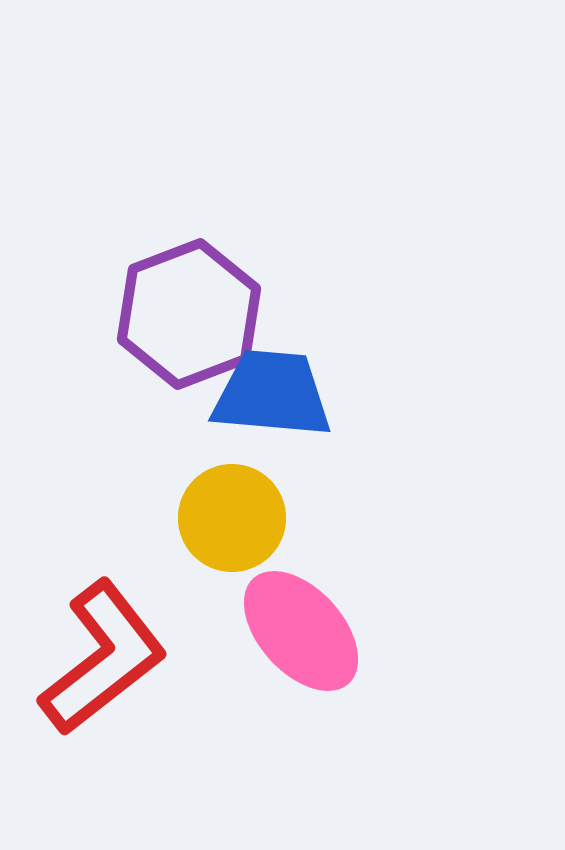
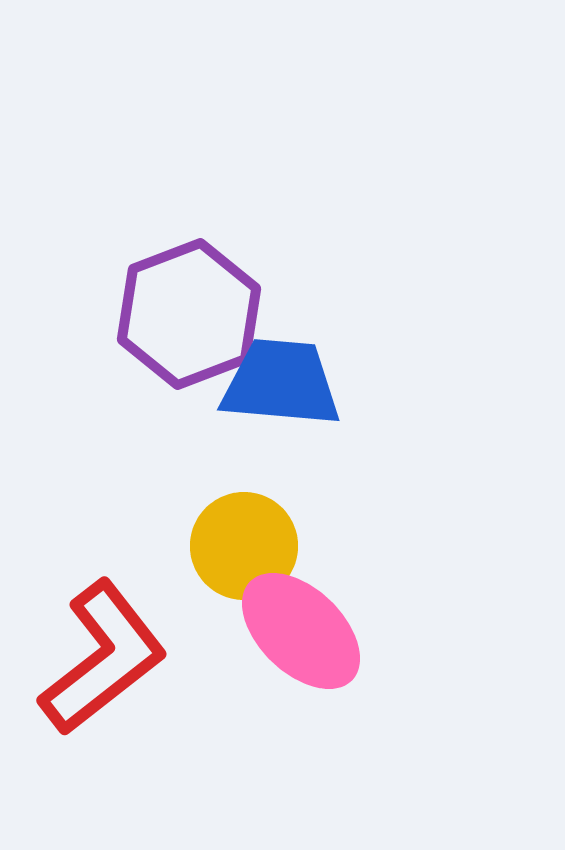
blue trapezoid: moved 9 px right, 11 px up
yellow circle: moved 12 px right, 28 px down
pink ellipse: rotated 4 degrees counterclockwise
